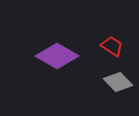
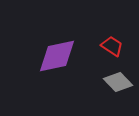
purple diamond: rotated 42 degrees counterclockwise
